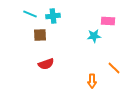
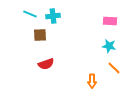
pink rectangle: moved 2 px right
cyan star: moved 15 px right, 10 px down; rotated 16 degrees clockwise
